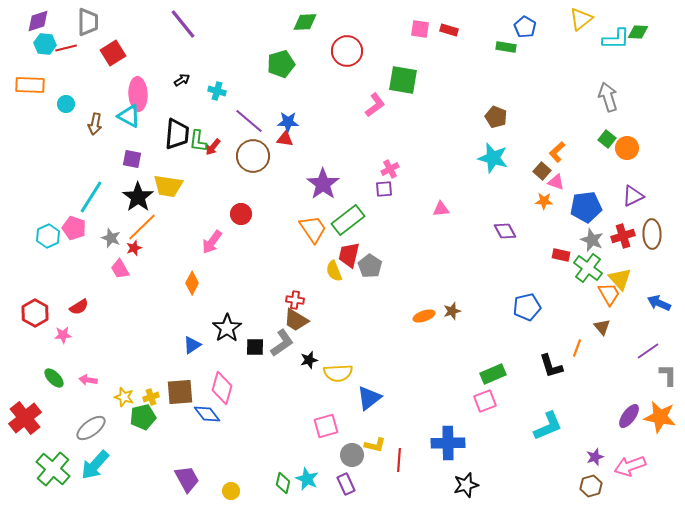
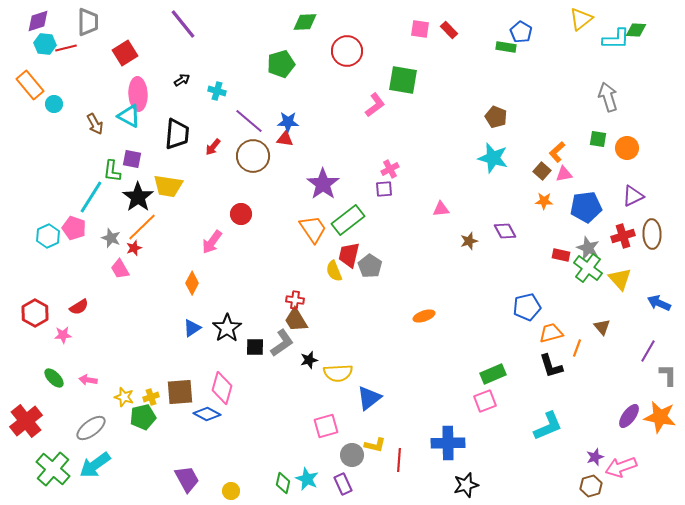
blue pentagon at (525, 27): moved 4 px left, 5 px down
red rectangle at (449, 30): rotated 30 degrees clockwise
green diamond at (638, 32): moved 2 px left, 2 px up
red square at (113, 53): moved 12 px right
orange rectangle at (30, 85): rotated 48 degrees clockwise
cyan circle at (66, 104): moved 12 px left
brown arrow at (95, 124): rotated 40 degrees counterclockwise
green square at (607, 139): moved 9 px left; rotated 30 degrees counterclockwise
green L-shape at (198, 141): moved 86 px left, 30 px down
pink triangle at (556, 182): moved 8 px right, 8 px up; rotated 30 degrees counterclockwise
gray star at (592, 240): moved 4 px left, 8 px down
orange trapezoid at (609, 294): moved 58 px left, 39 px down; rotated 75 degrees counterclockwise
brown star at (452, 311): moved 17 px right, 70 px up
brown trapezoid at (296, 320): rotated 28 degrees clockwise
blue triangle at (192, 345): moved 17 px up
purple line at (648, 351): rotated 25 degrees counterclockwise
blue diamond at (207, 414): rotated 24 degrees counterclockwise
red cross at (25, 418): moved 1 px right, 3 px down
cyan arrow at (95, 465): rotated 12 degrees clockwise
pink arrow at (630, 466): moved 9 px left, 1 px down
purple rectangle at (346, 484): moved 3 px left
